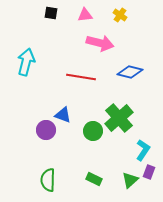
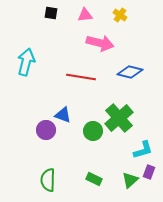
cyan L-shape: rotated 40 degrees clockwise
